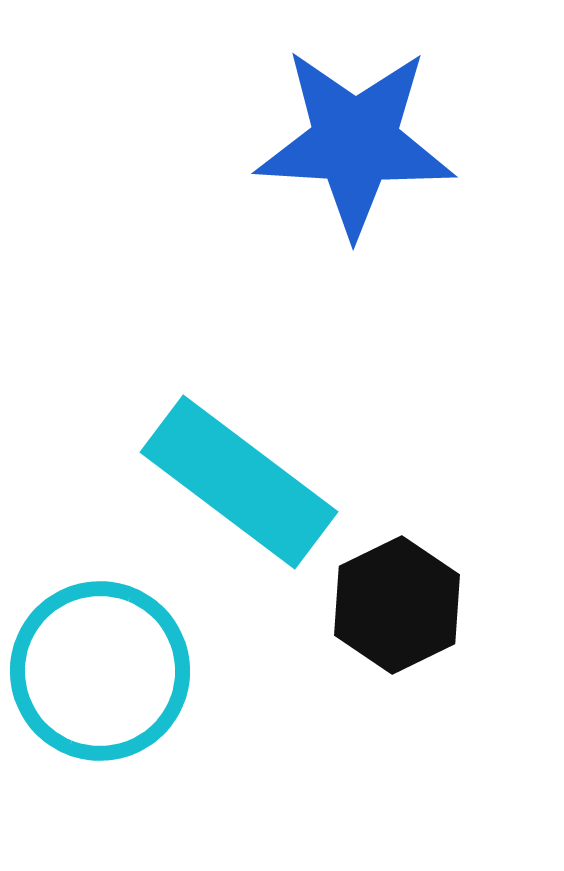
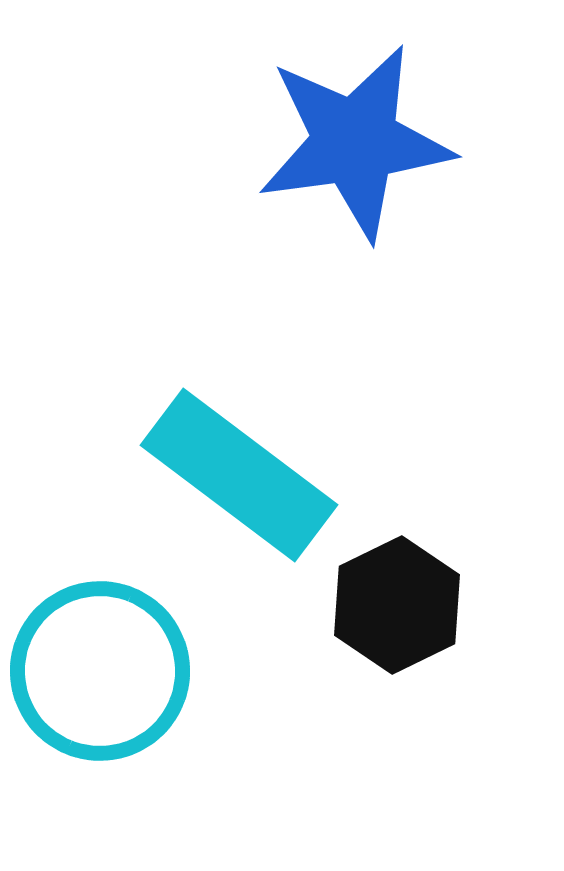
blue star: rotated 11 degrees counterclockwise
cyan rectangle: moved 7 px up
